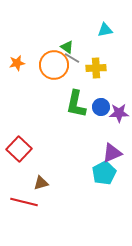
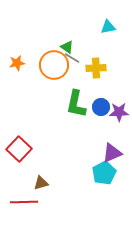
cyan triangle: moved 3 px right, 3 px up
purple star: moved 1 px up
red line: rotated 16 degrees counterclockwise
